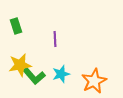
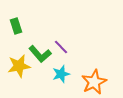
purple line: moved 6 px right, 8 px down; rotated 42 degrees counterclockwise
yellow star: moved 1 px left, 1 px down
green L-shape: moved 6 px right, 22 px up
orange star: moved 1 px down
